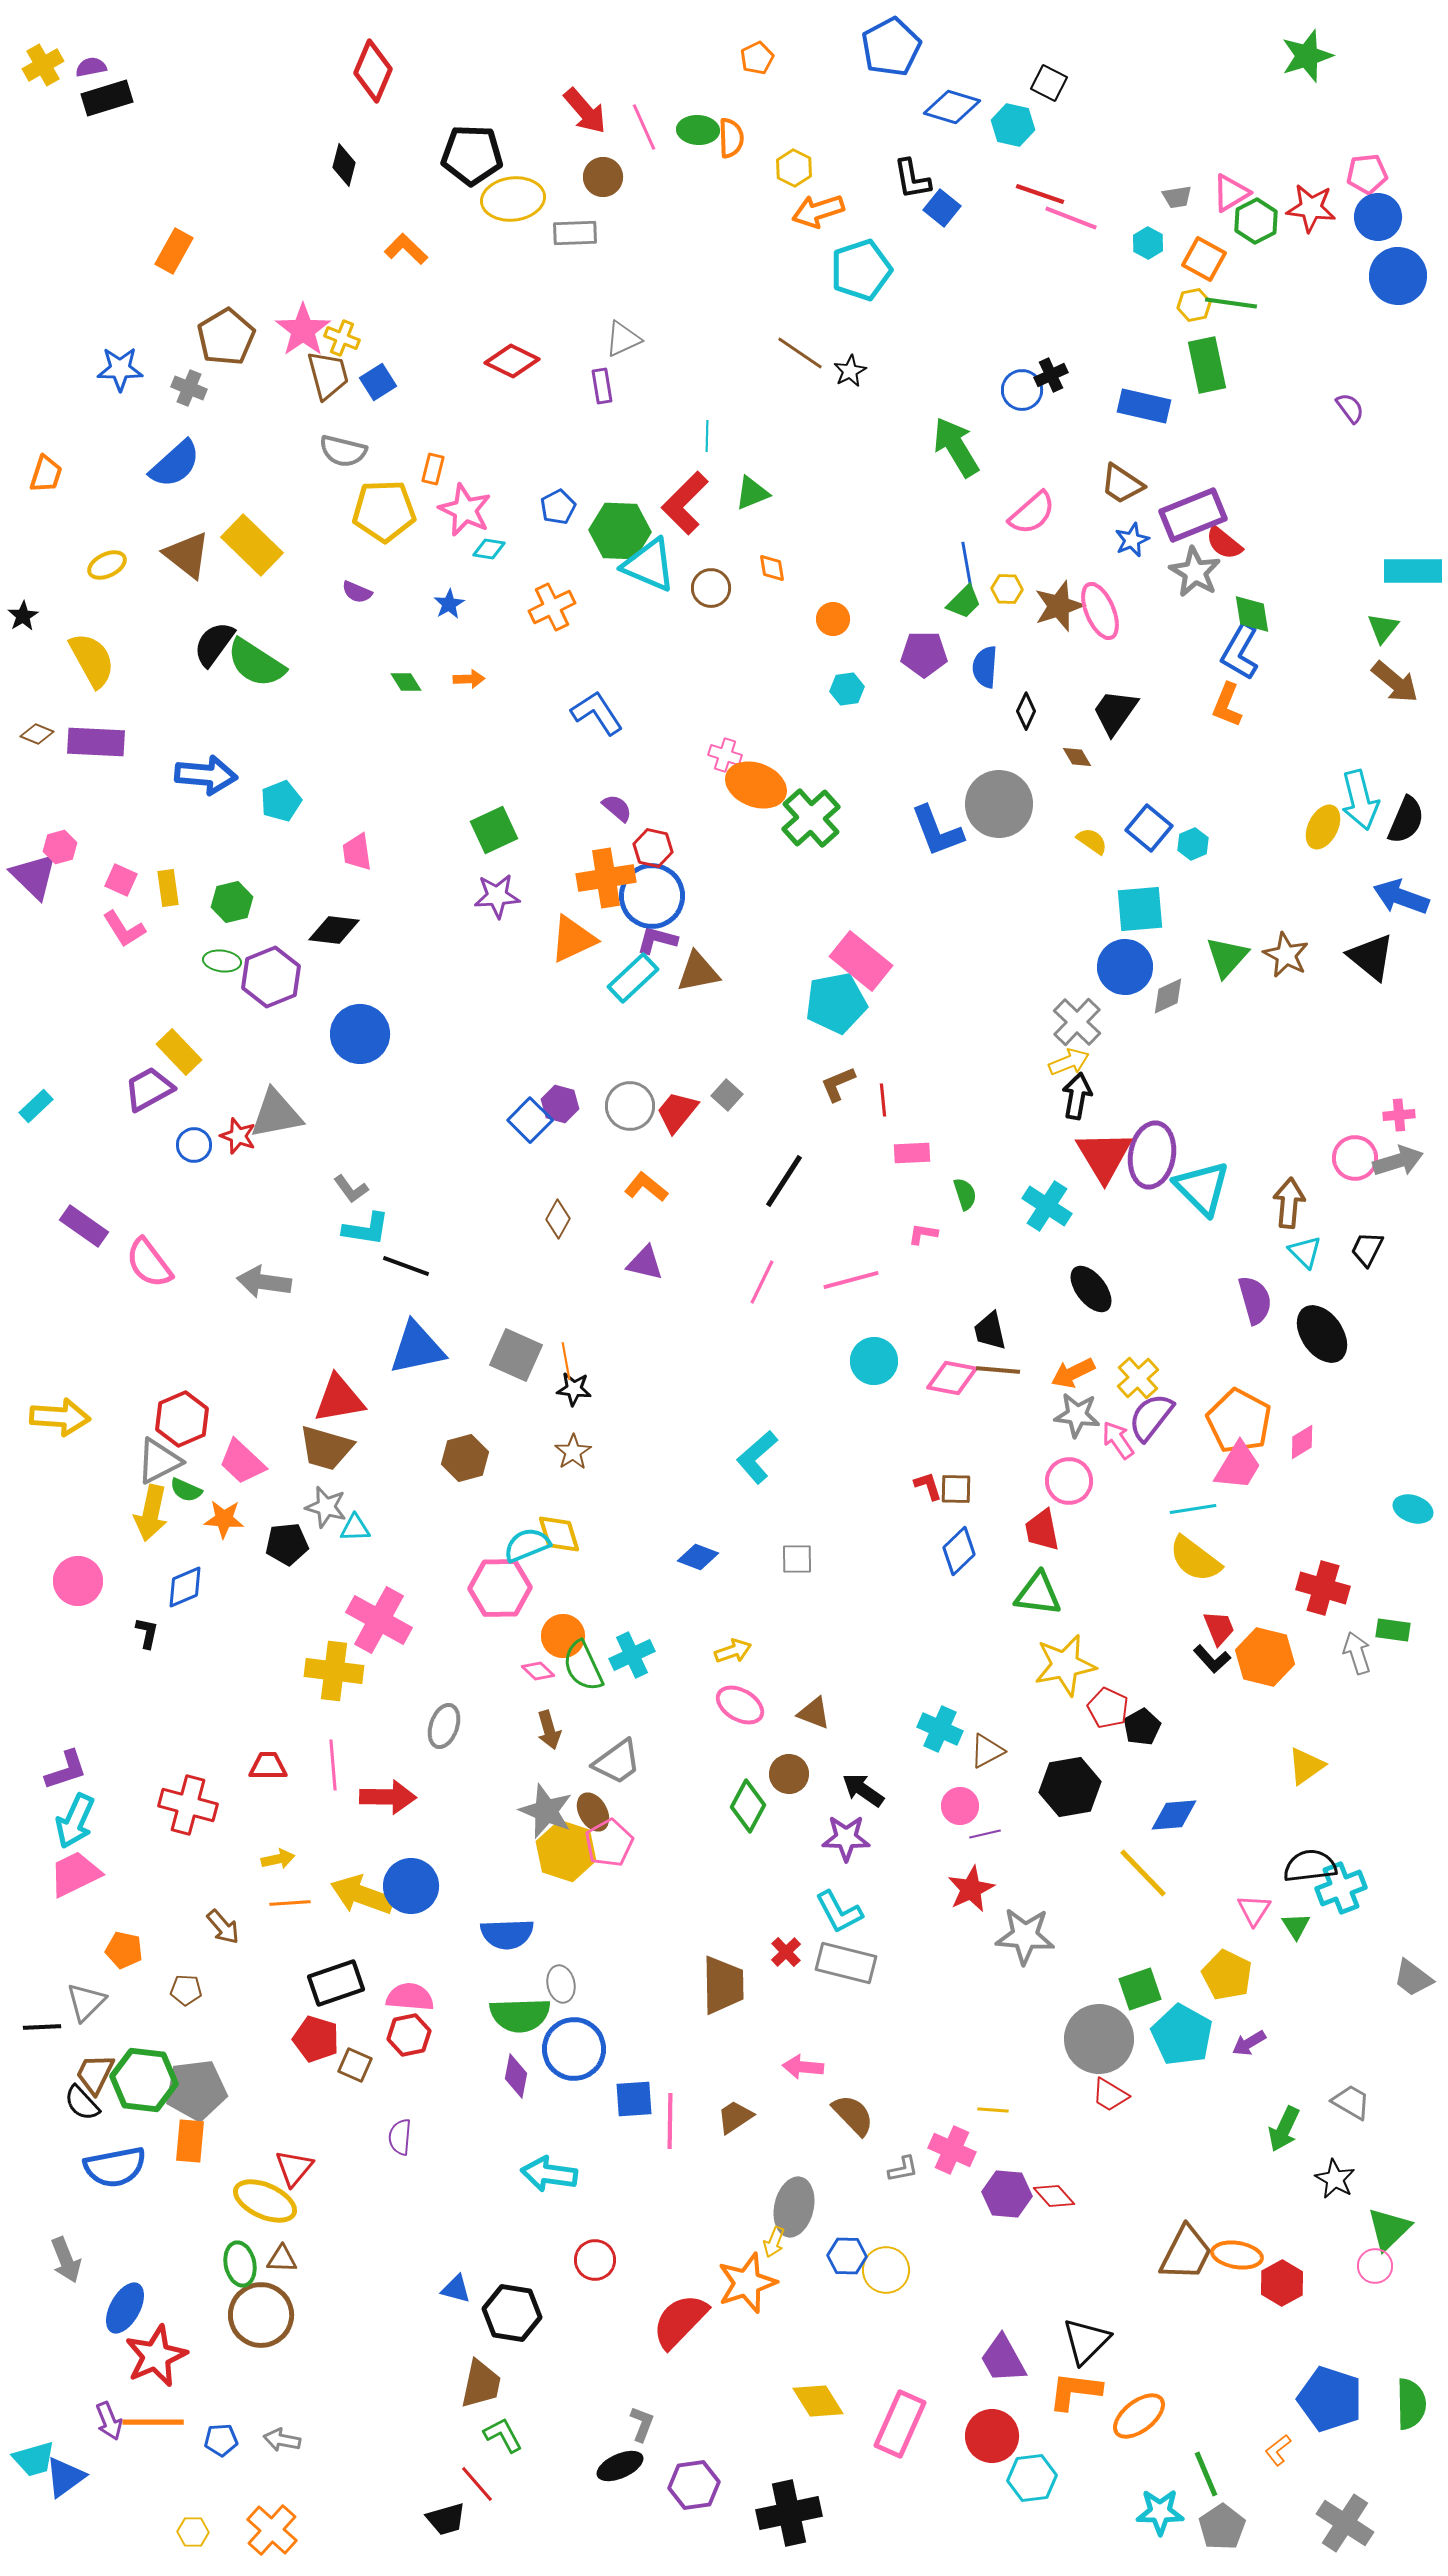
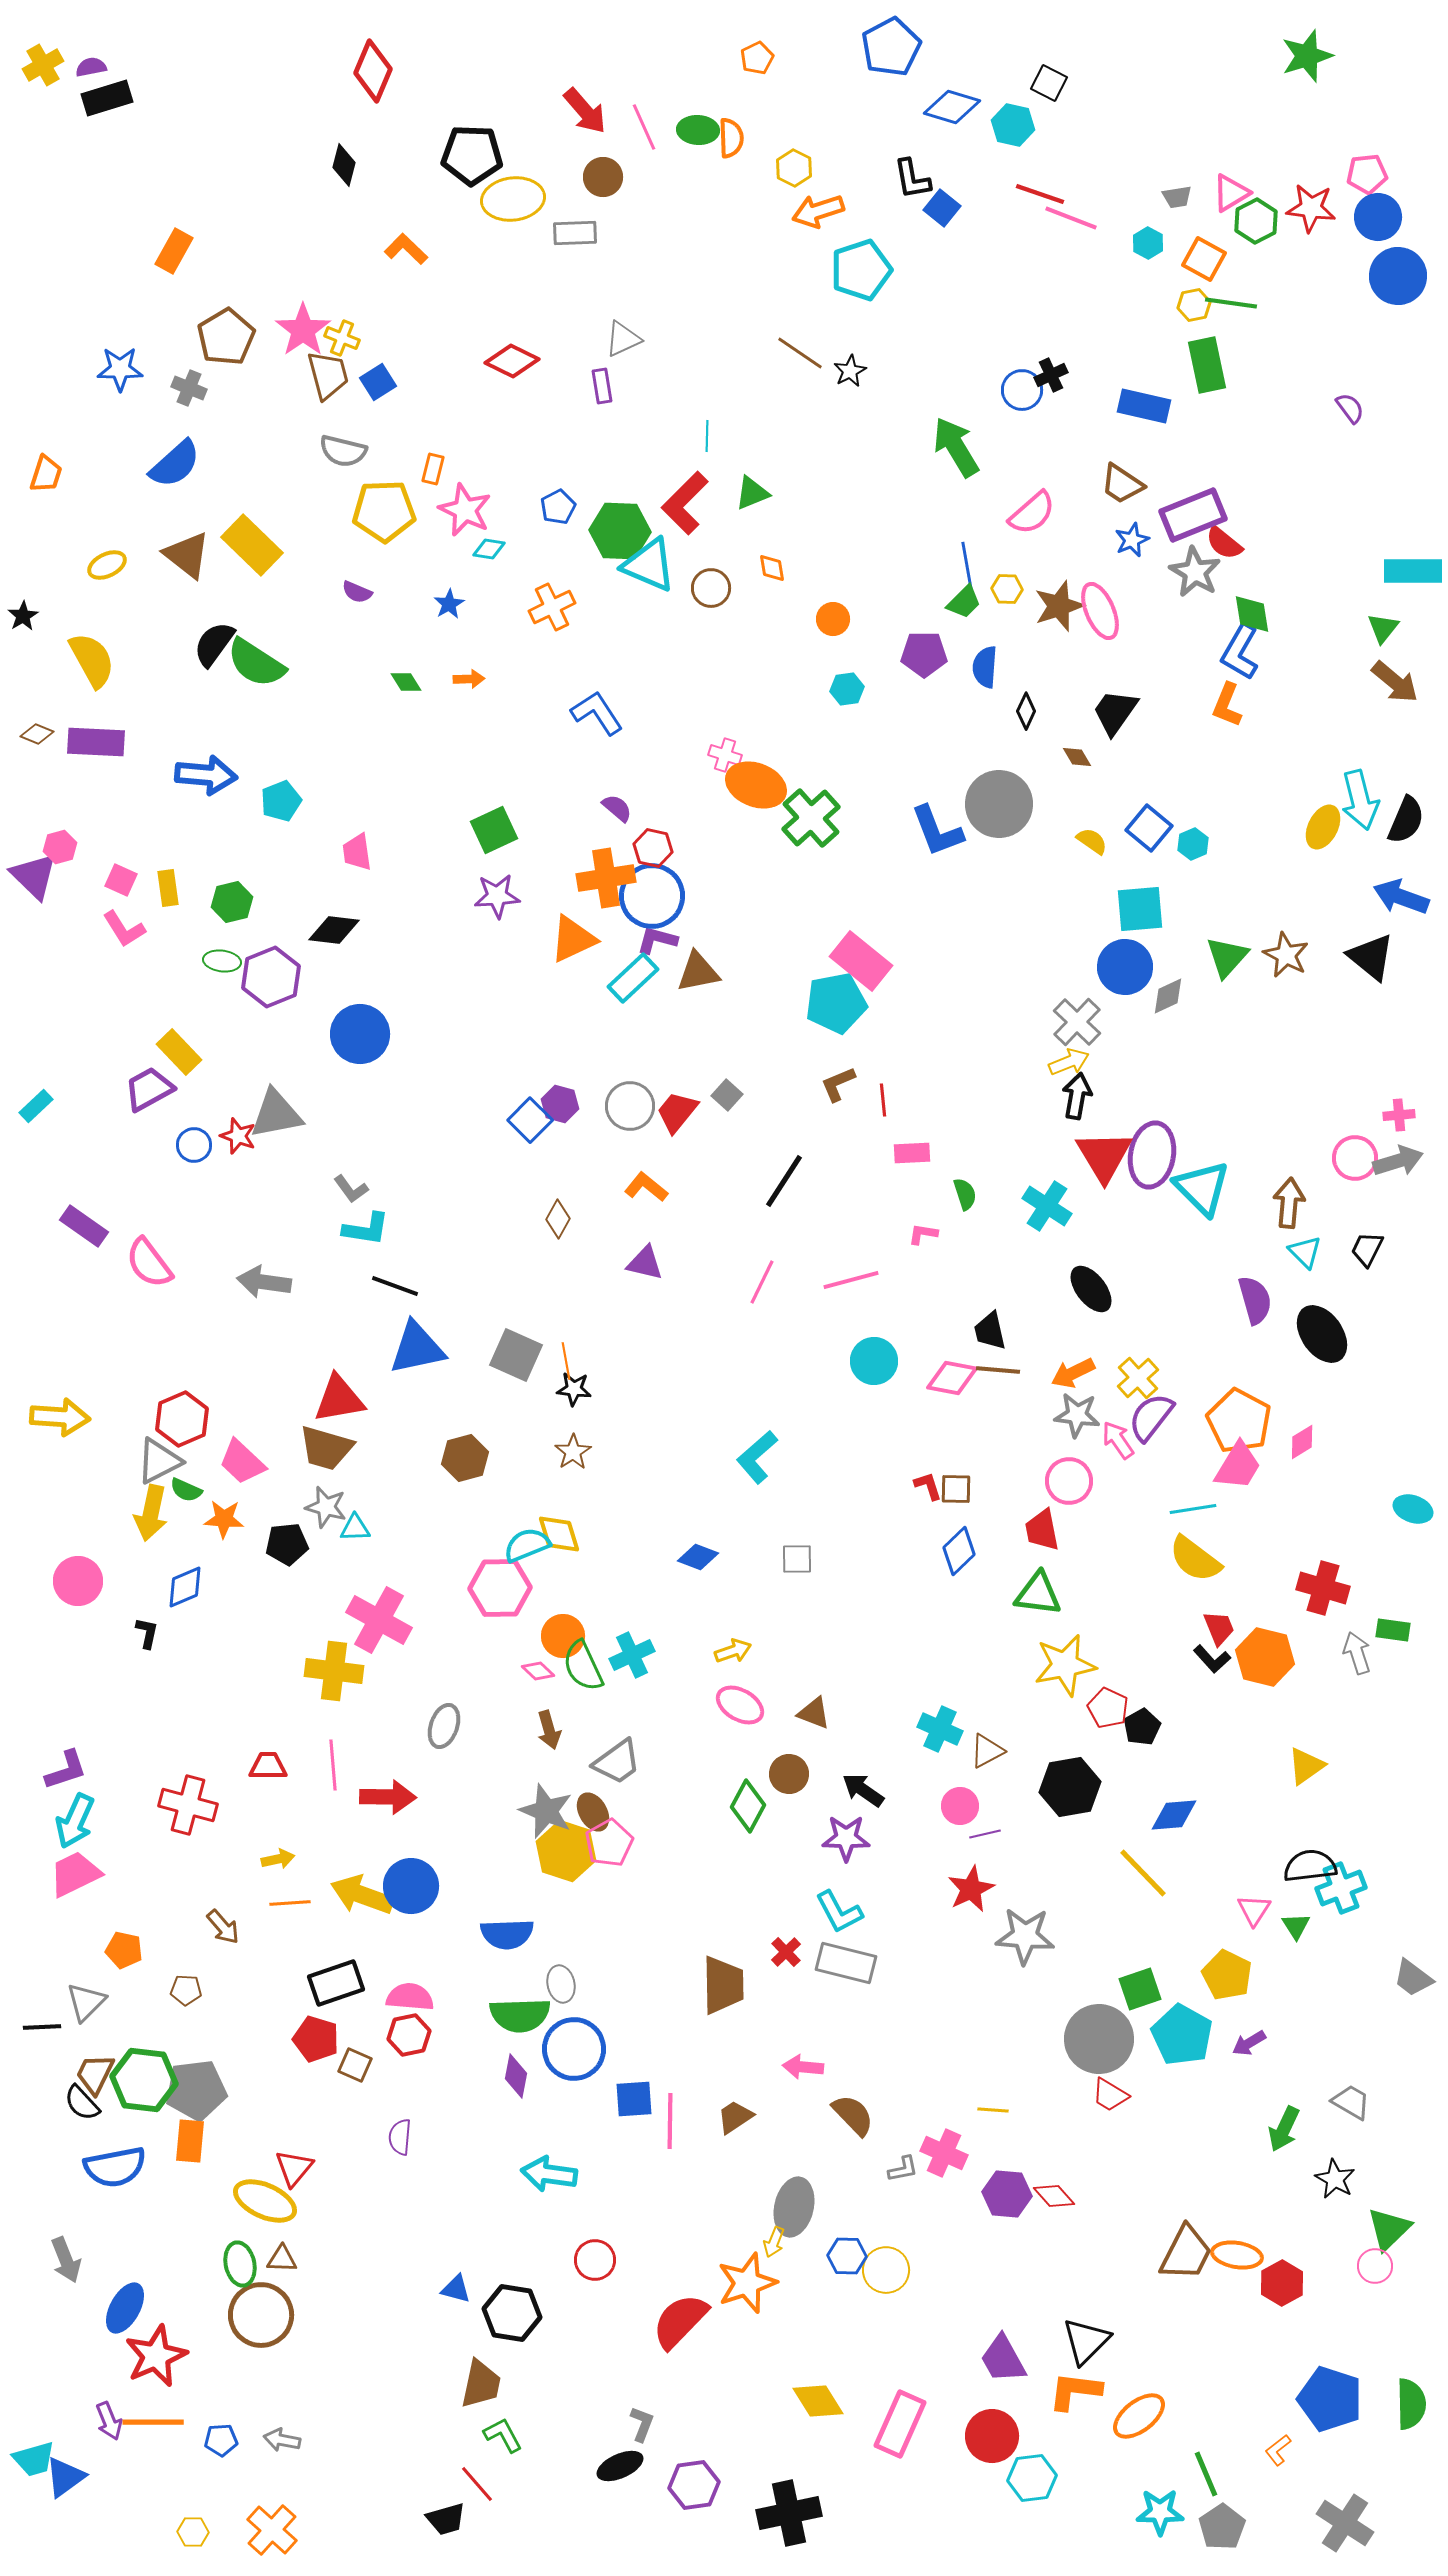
black line at (406, 1266): moved 11 px left, 20 px down
pink cross at (952, 2150): moved 8 px left, 3 px down
